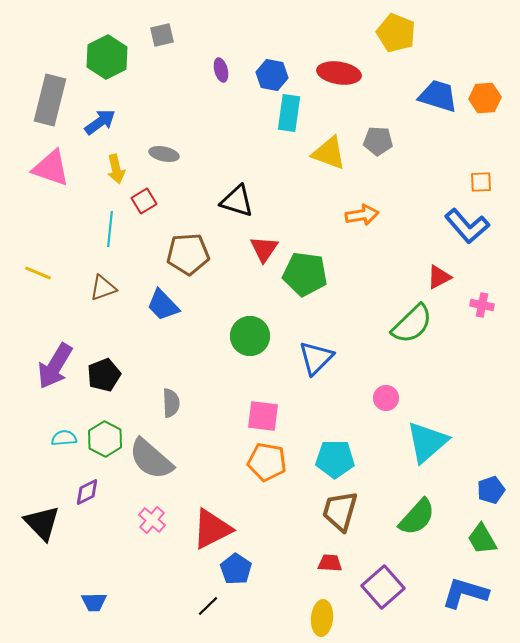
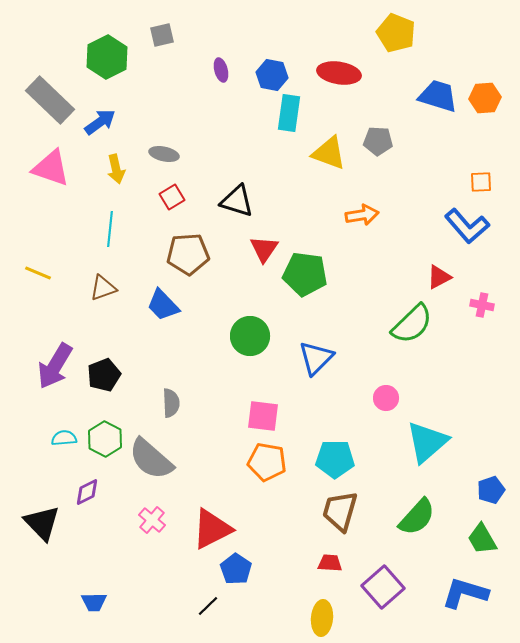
gray rectangle at (50, 100): rotated 60 degrees counterclockwise
red square at (144, 201): moved 28 px right, 4 px up
